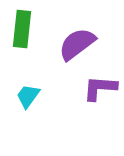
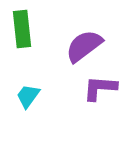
green rectangle: rotated 12 degrees counterclockwise
purple semicircle: moved 7 px right, 2 px down
